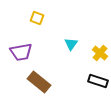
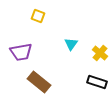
yellow square: moved 1 px right, 2 px up
black rectangle: moved 1 px left, 1 px down
